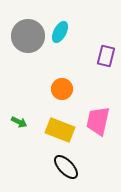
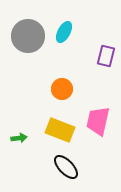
cyan ellipse: moved 4 px right
green arrow: moved 16 px down; rotated 35 degrees counterclockwise
